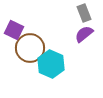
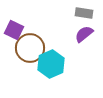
gray rectangle: rotated 60 degrees counterclockwise
cyan hexagon: rotated 12 degrees clockwise
